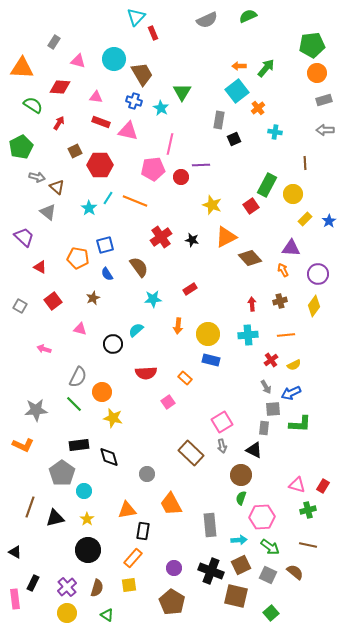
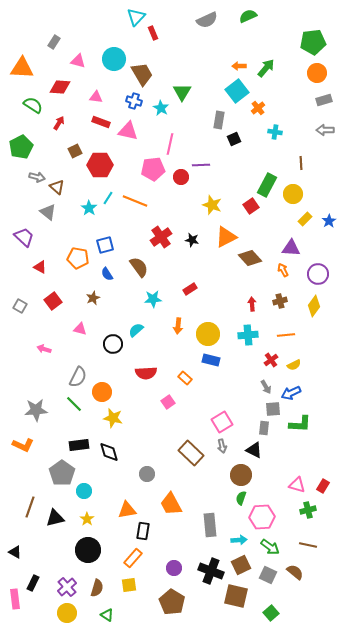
green pentagon at (312, 45): moved 1 px right, 3 px up
brown line at (305, 163): moved 4 px left
black diamond at (109, 457): moved 5 px up
